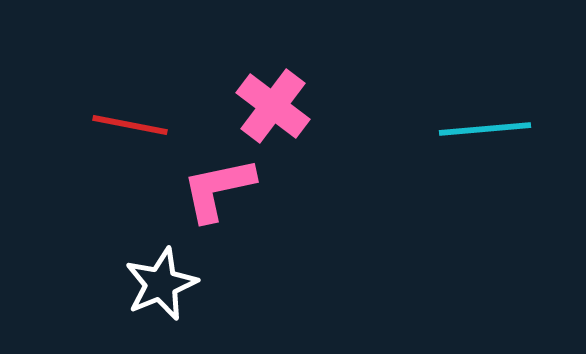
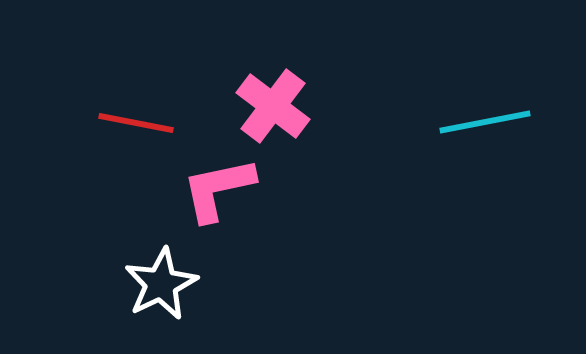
red line: moved 6 px right, 2 px up
cyan line: moved 7 px up; rotated 6 degrees counterclockwise
white star: rotated 4 degrees counterclockwise
